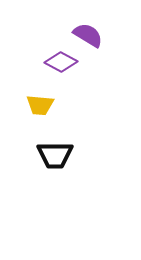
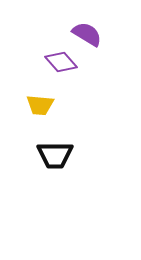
purple semicircle: moved 1 px left, 1 px up
purple diamond: rotated 20 degrees clockwise
